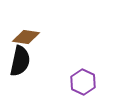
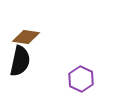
purple hexagon: moved 2 px left, 3 px up
